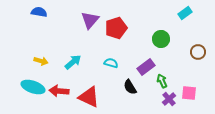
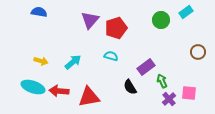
cyan rectangle: moved 1 px right, 1 px up
green circle: moved 19 px up
cyan semicircle: moved 7 px up
red triangle: rotated 35 degrees counterclockwise
